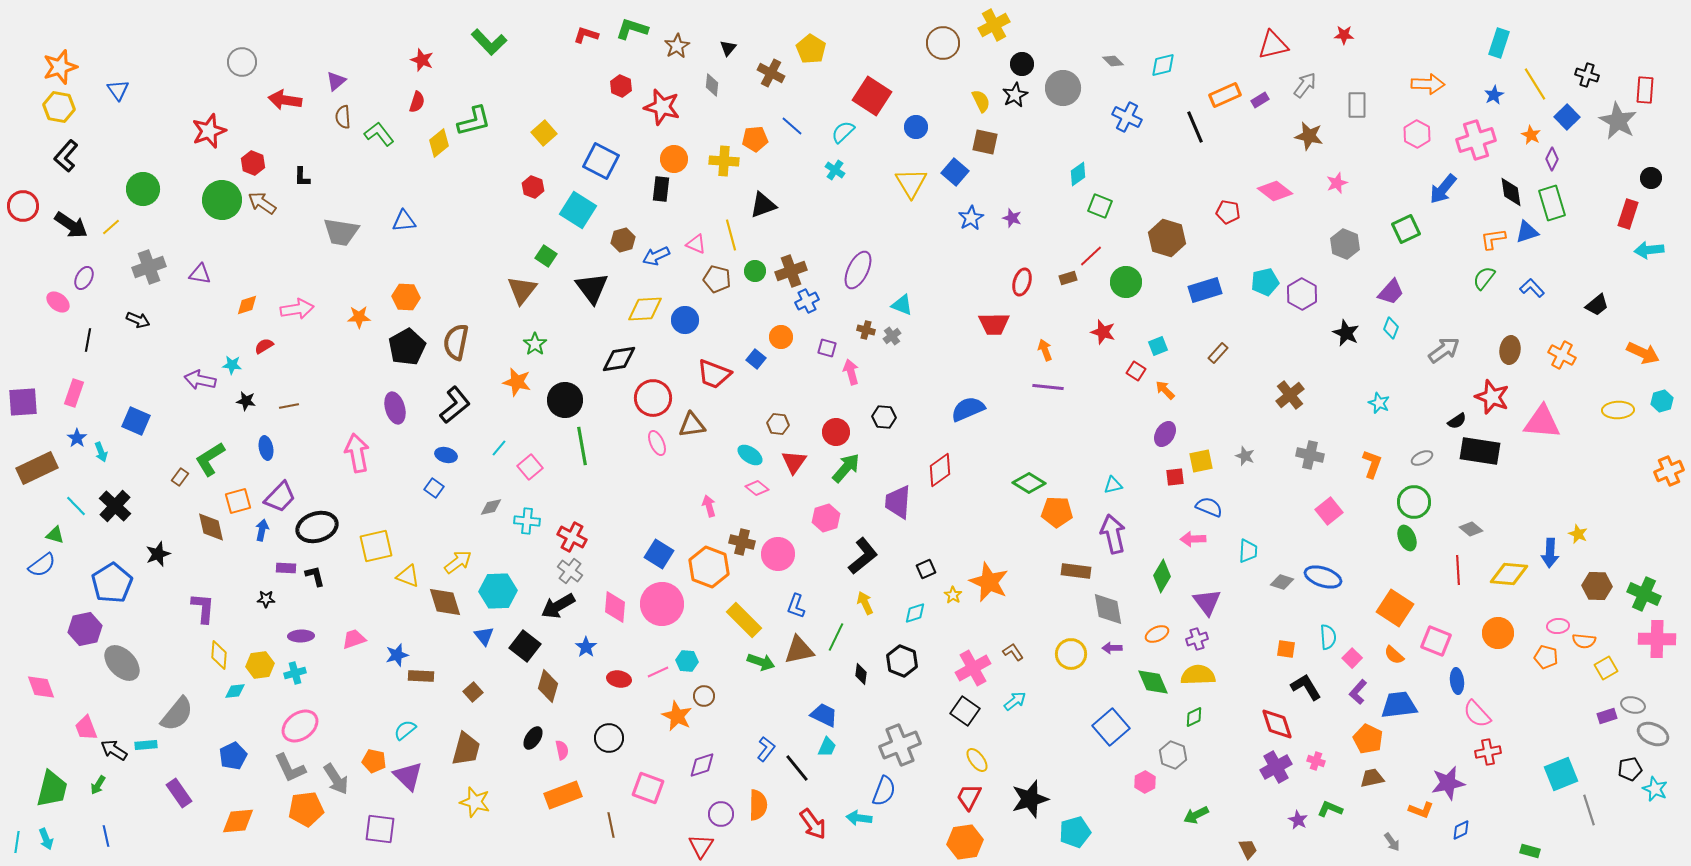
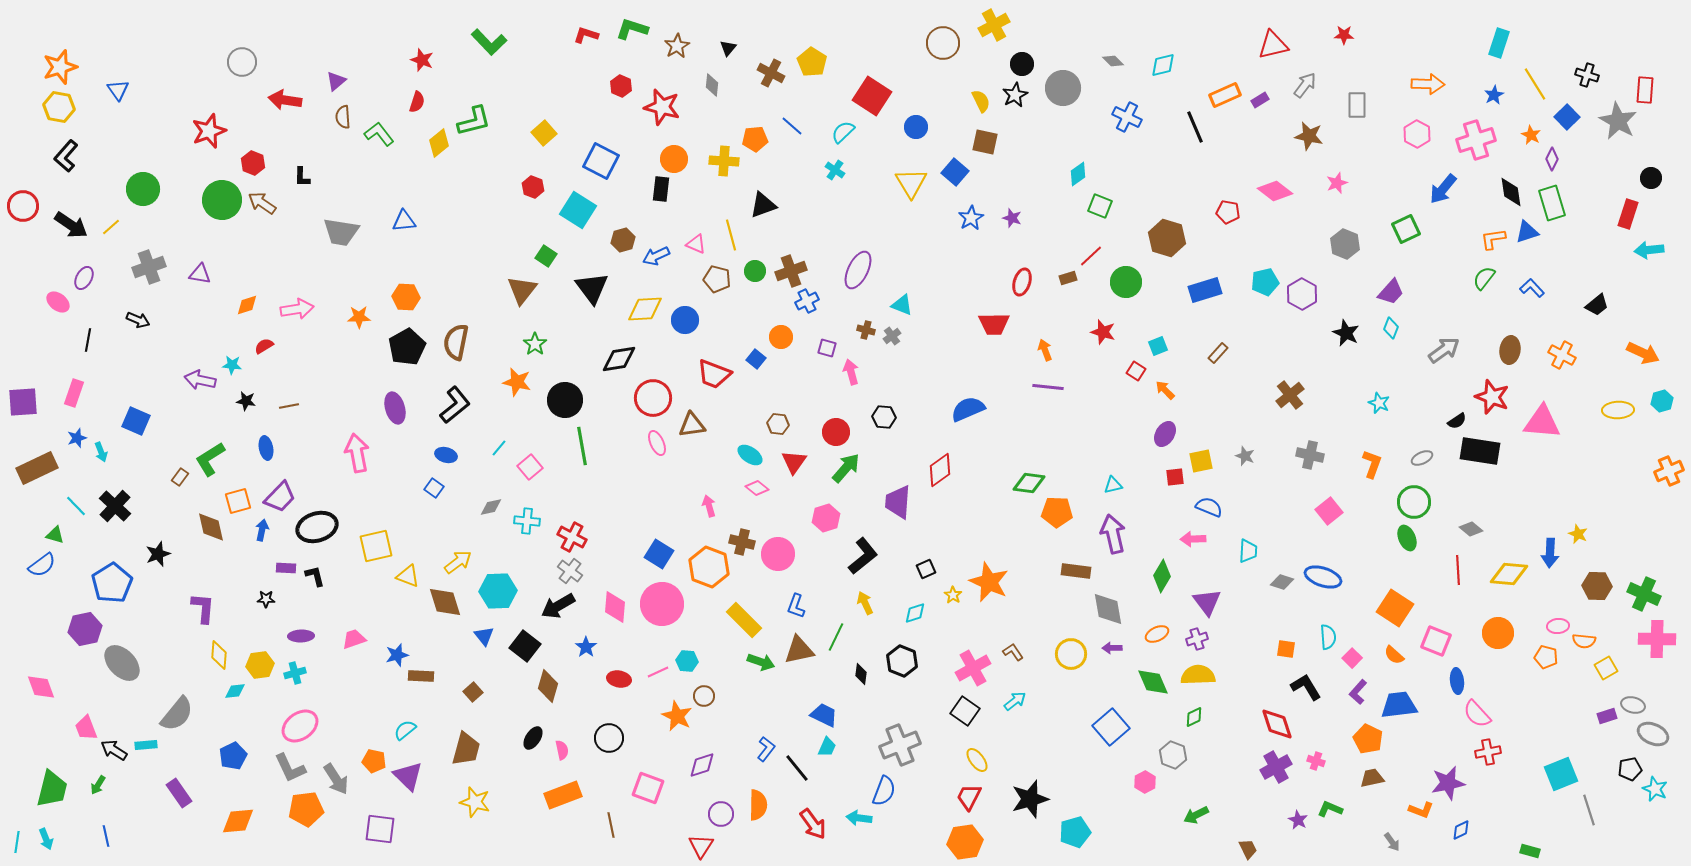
yellow pentagon at (811, 49): moved 1 px right, 13 px down
blue star at (77, 438): rotated 18 degrees clockwise
green diamond at (1029, 483): rotated 24 degrees counterclockwise
